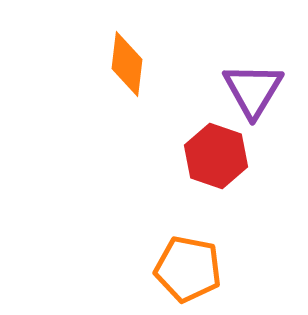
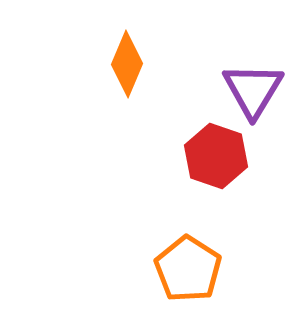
orange diamond: rotated 16 degrees clockwise
orange pentagon: rotated 22 degrees clockwise
